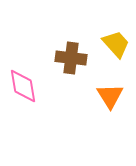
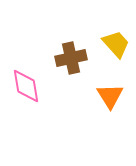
brown cross: rotated 20 degrees counterclockwise
pink diamond: moved 3 px right
